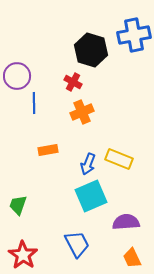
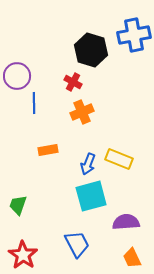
cyan square: rotated 8 degrees clockwise
